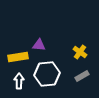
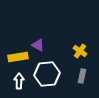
purple triangle: moved 1 px left; rotated 24 degrees clockwise
yellow cross: moved 1 px up
gray rectangle: rotated 48 degrees counterclockwise
